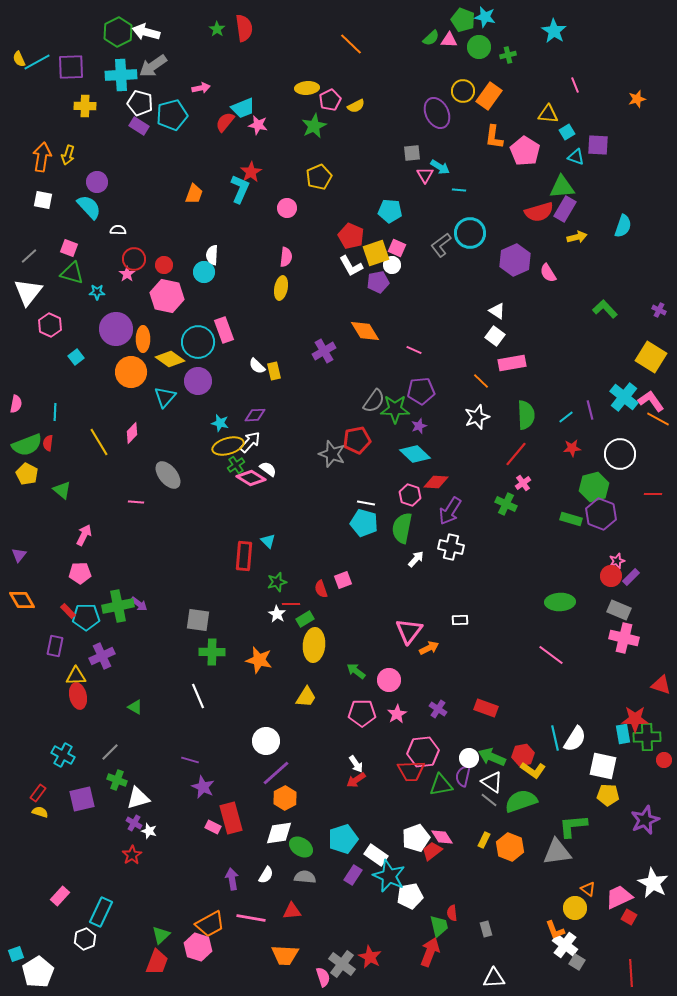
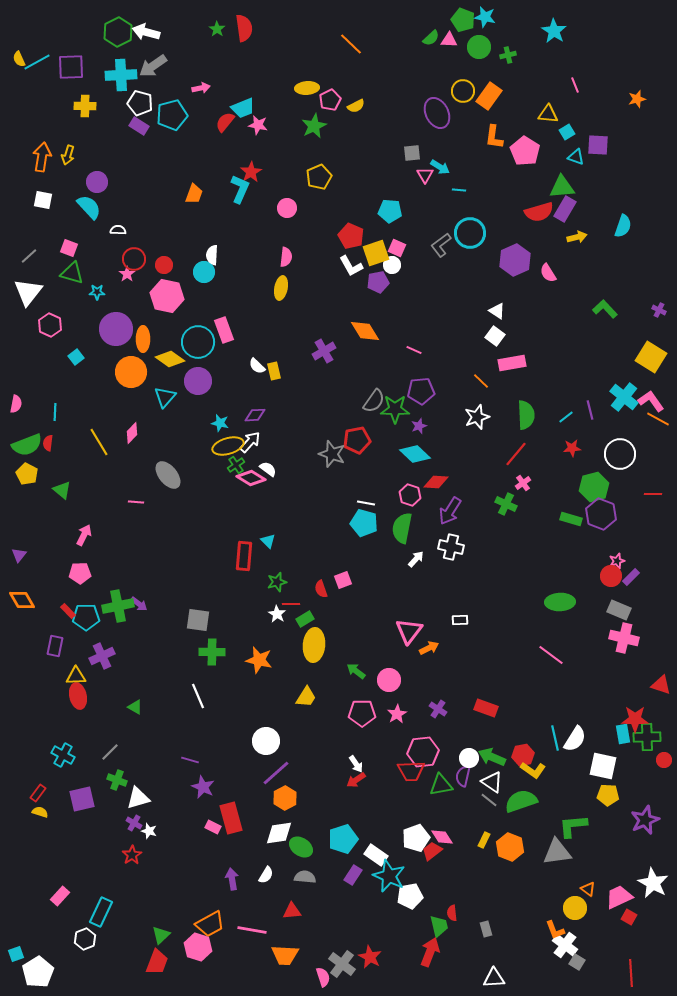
pink line at (251, 918): moved 1 px right, 12 px down
